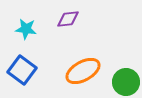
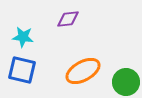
cyan star: moved 3 px left, 8 px down
blue square: rotated 24 degrees counterclockwise
